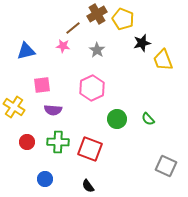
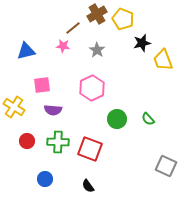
red circle: moved 1 px up
